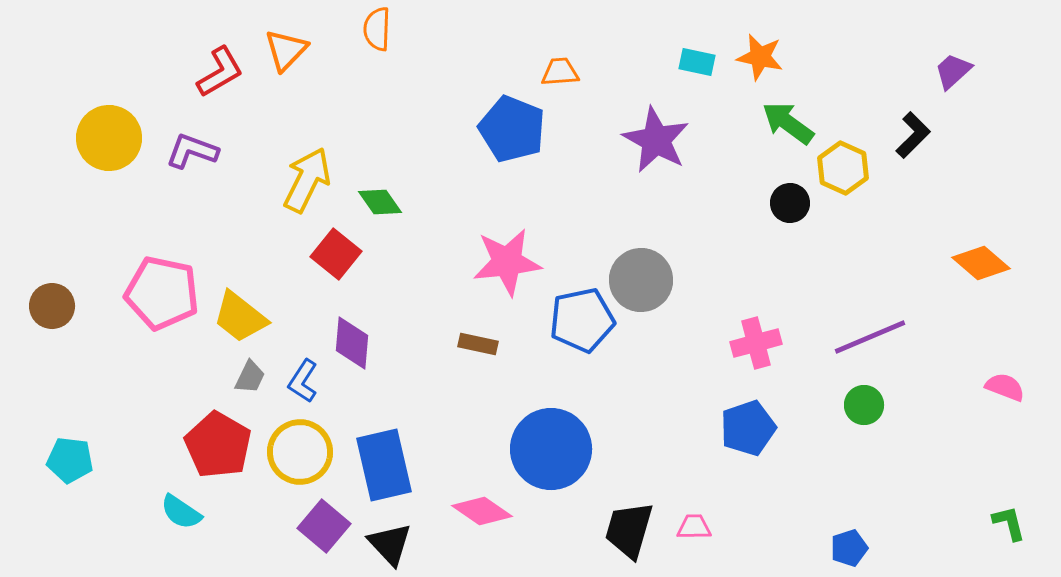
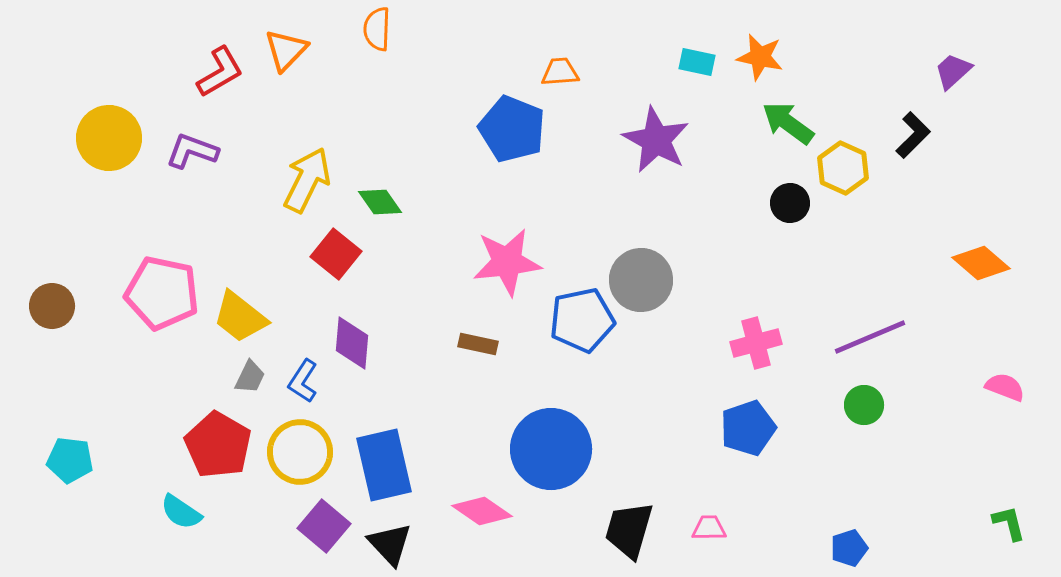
pink trapezoid at (694, 527): moved 15 px right, 1 px down
